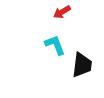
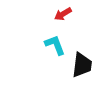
red arrow: moved 1 px right, 2 px down
